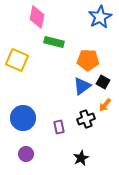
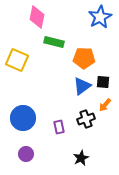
orange pentagon: moved 4 px left, 2 px up
black square: rotated 24 degrees counterclockwise
